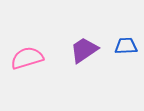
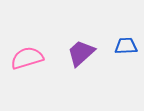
purple trapezoid: moved 3 px left, 3 px down; rotated 8 degrees counterclockwise
